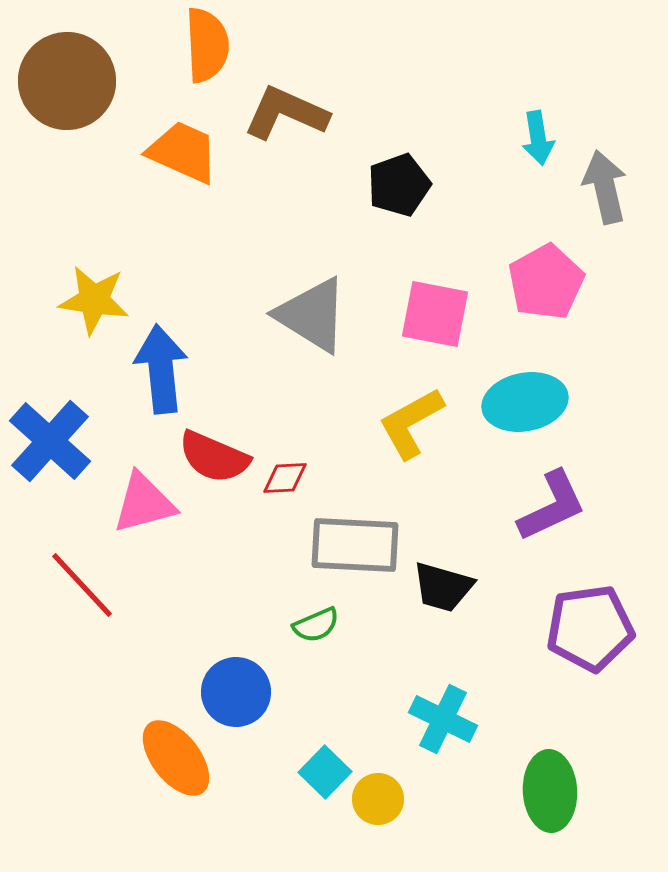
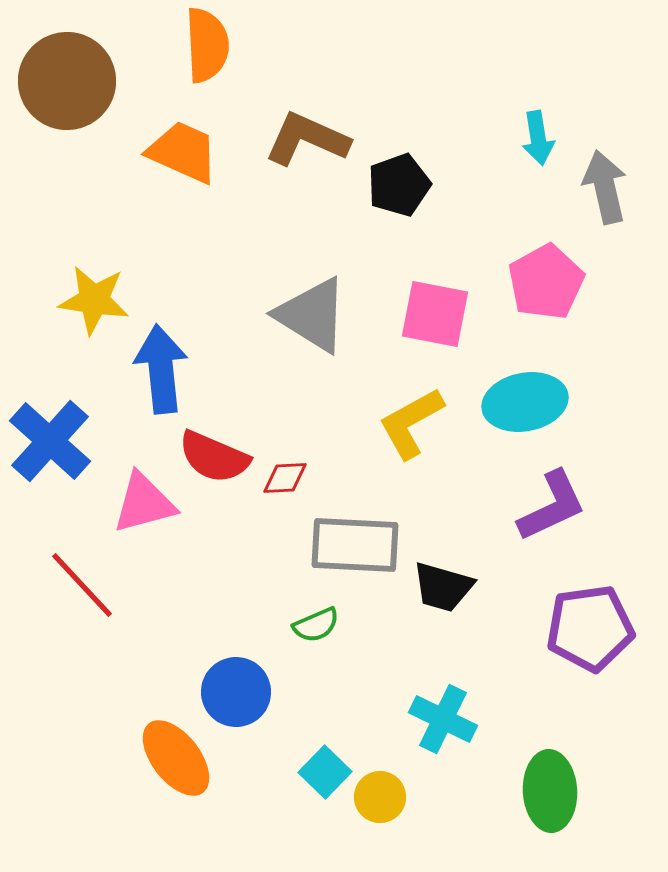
brown L-shape: moved 21 px right, 26 px down
yellow circle: moved 2 px right, 2 px up
